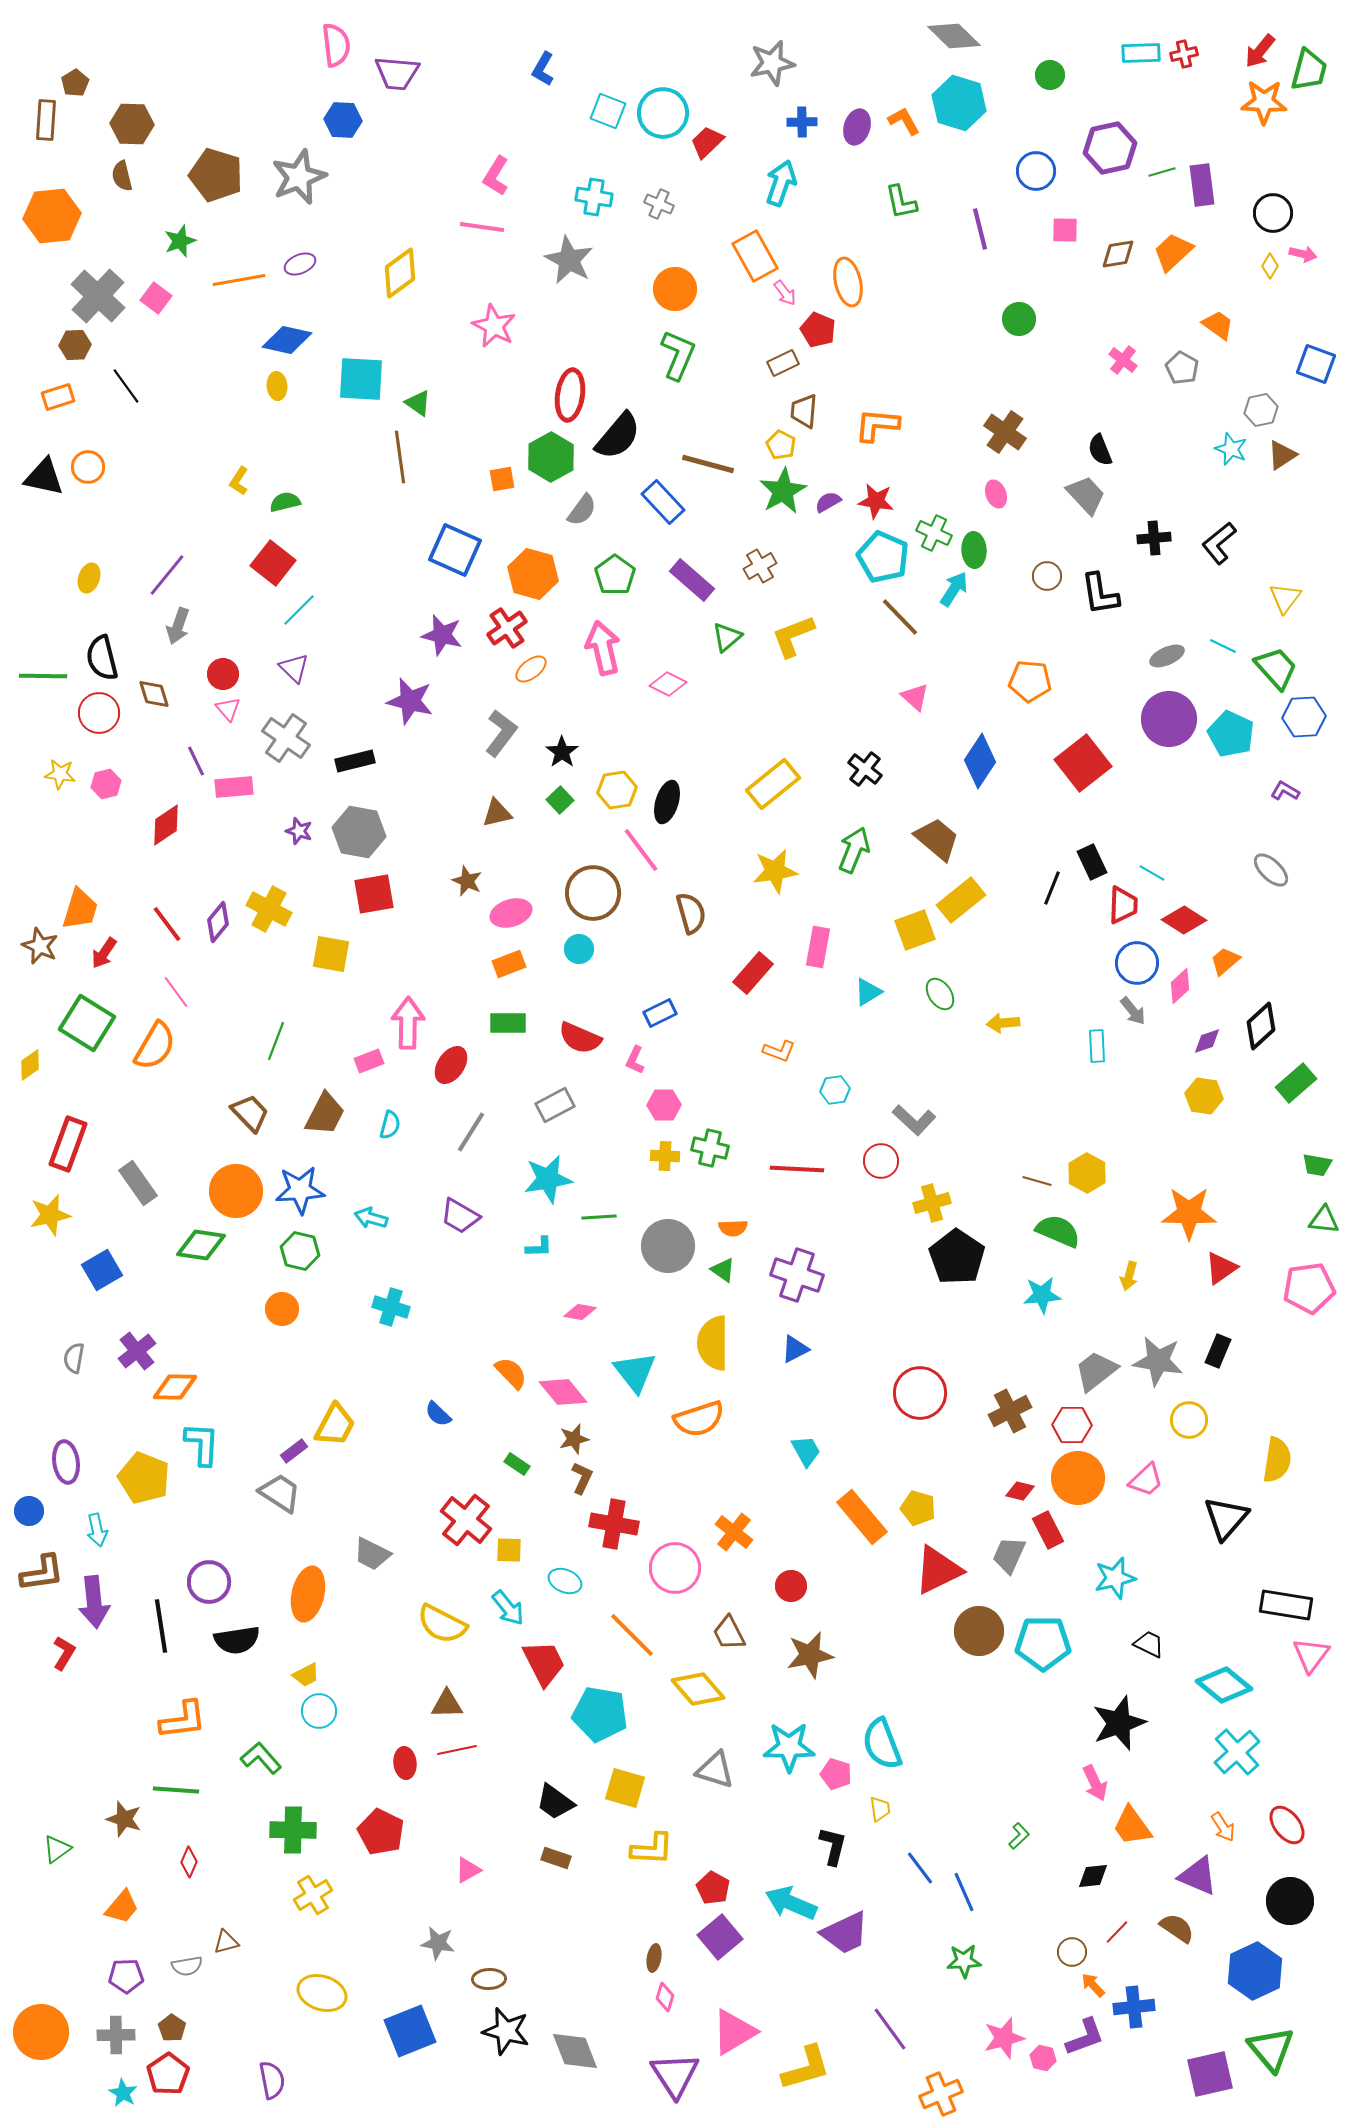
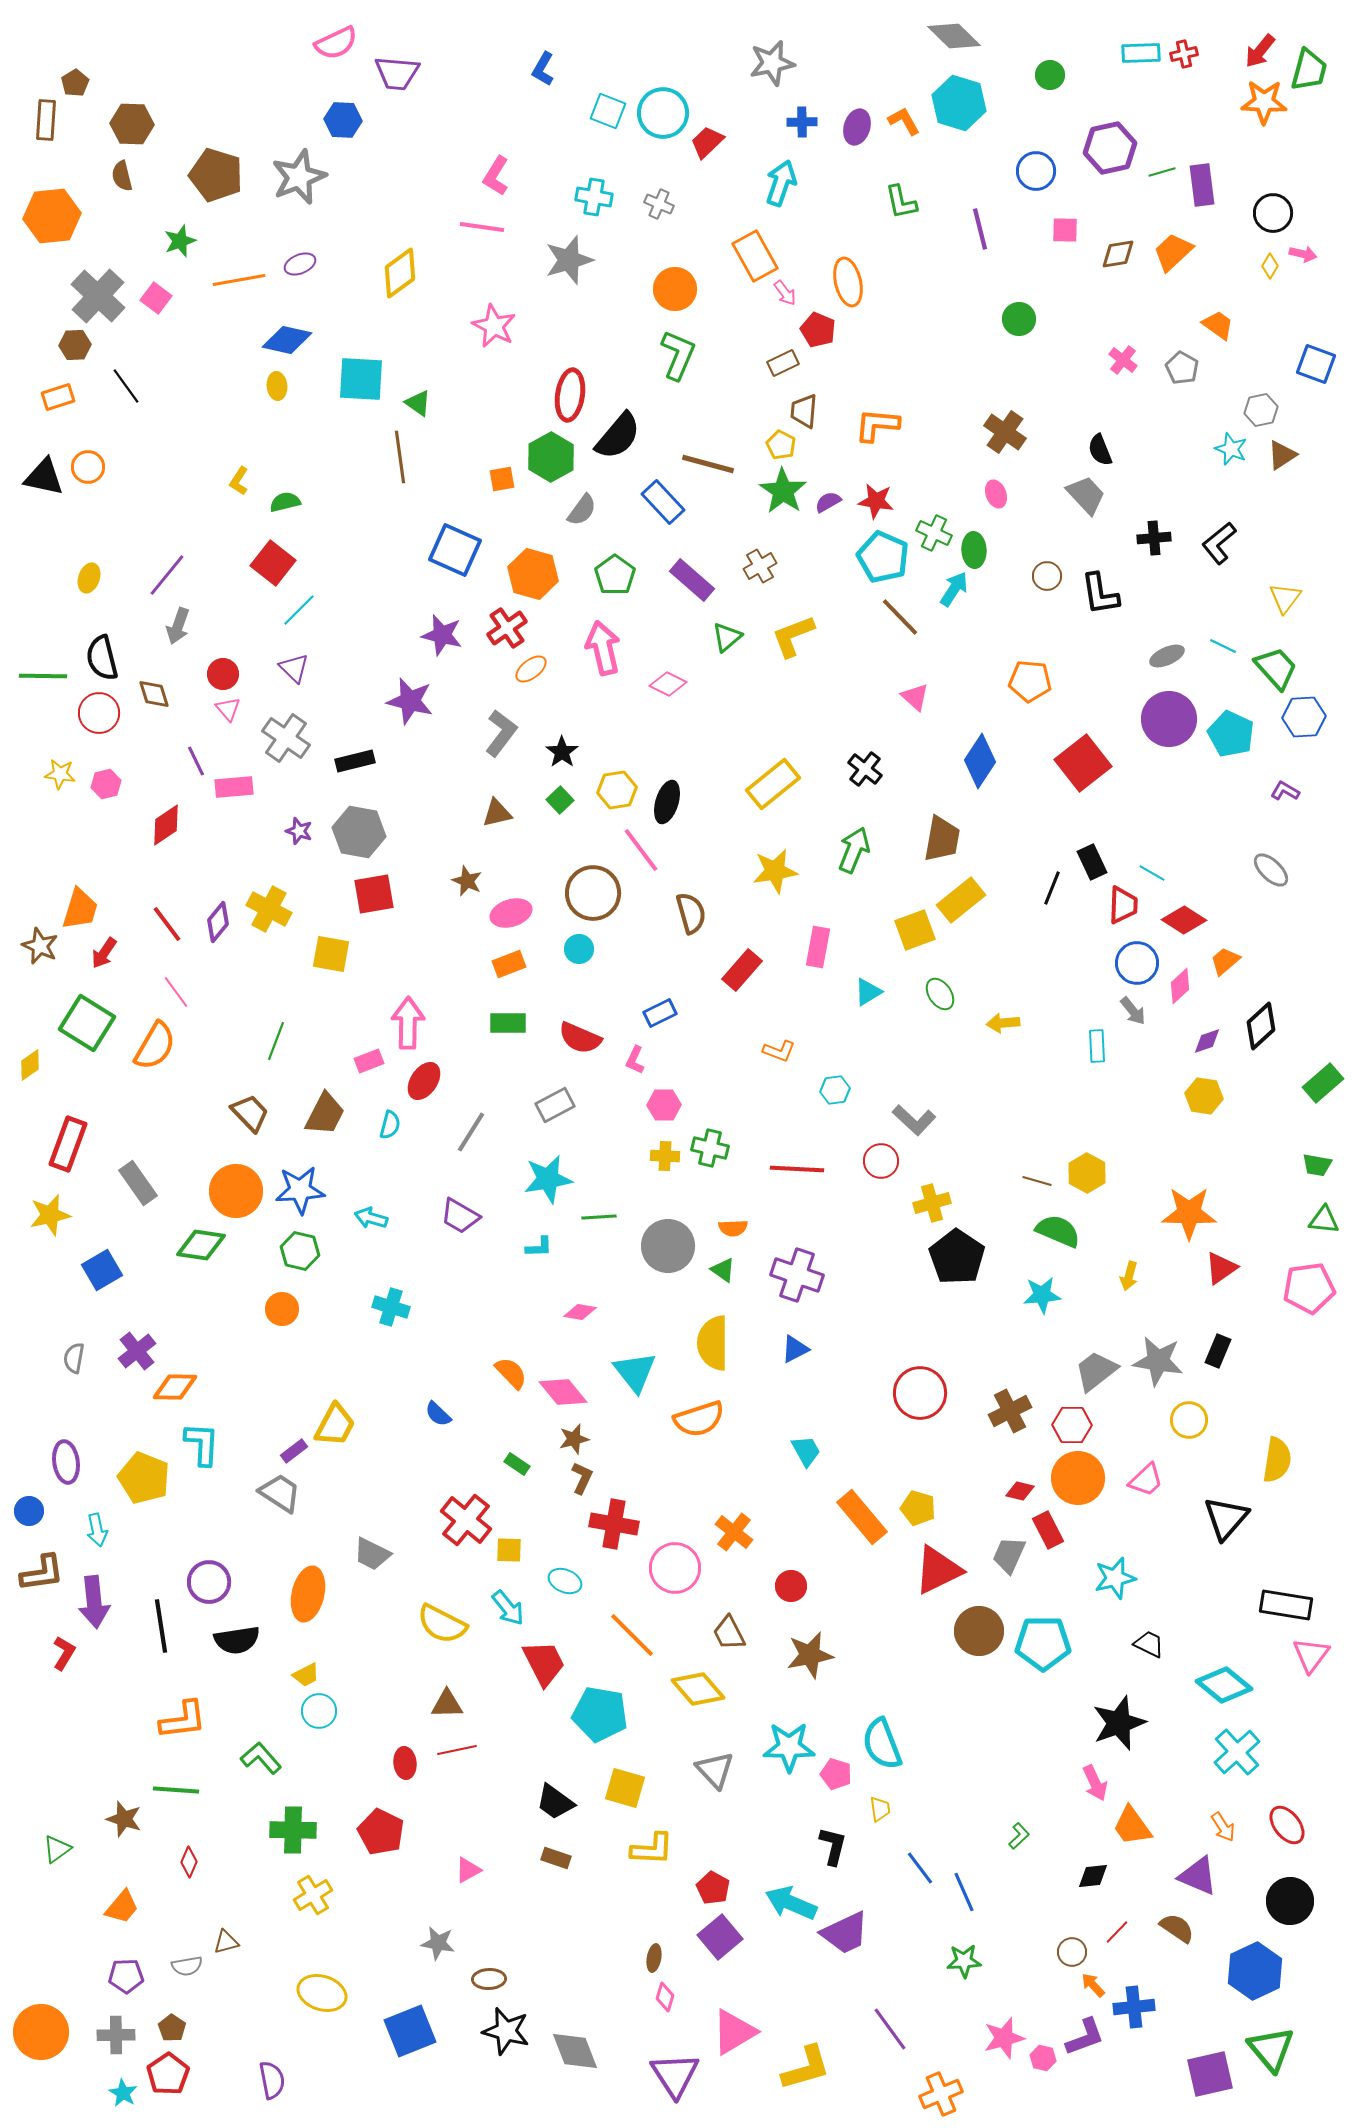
pink semicircle at (336, 45): moved 2 px up; rotated 72 degrees clockwise
gray star at (569, 260): rotated 27 degrees clockwise
green star at (783, 491): rotated 9 degrees counterclockwise
brown trapezoid at (937, 839): moved 5 px right; rotated 60 degrees clockwise
red rectangle at (753, 973): moved 11 px left, 3 px up
red ellipse at (451, 1065): moved 27 px left, 16 px down
green rectangle at (1296, 1083): moved 27 px right
gray triangle at (715, 1770): rotated 30 degrees clockwise
